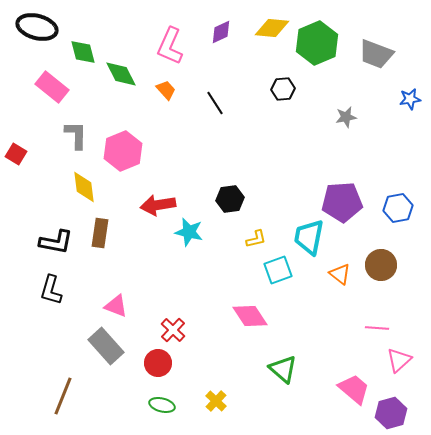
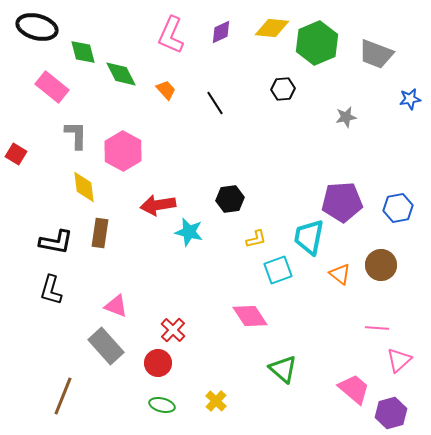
pink L-shape at (170, 46): moved 1 px right, 11 px up
pink hexagon at (123, 151): rotated 9 degrees counterclockwise
